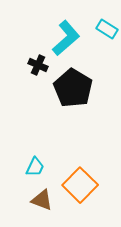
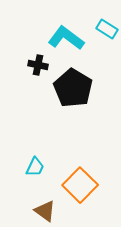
cyan L-shape: rotated 102 degrees counterclockwise
black cross: rotated 12 degrees counterclockwise
brown triangle: moved 3 px right, 11 px down; rotated 15 degrees clockwise
